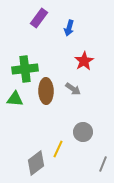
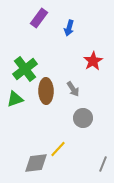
red star: moved 9 px right
green cross: rotated 30 degrees counterclockwise
gray arrow: rotated 21 degrees clockwise
green triangle: rotated 24 degrees counterclockwise
gray circle: moved 14 px up
yellow line: rotated 18 degrees clockwise
gray diamond: rotated 30 degrees clockwise
